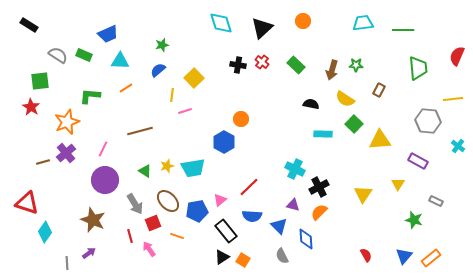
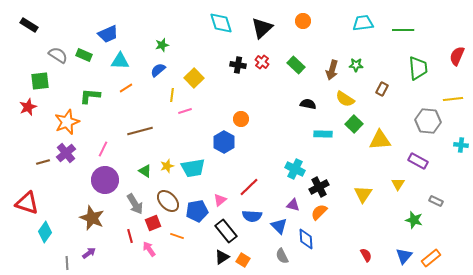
brown rectangle at (379, 90): moved 3 px right, 1 px up
black semicircle at (311, 104): moved 3 px left
red star at (31, 107): moved 3 px left; rotated 18 degrees clockwise
cyan cross at (458, 146): moved 3 px right, 1 px up; rotated 32 degrees counterclockwise
brown star at (93, 220): moved 1 px left, 2 px up
